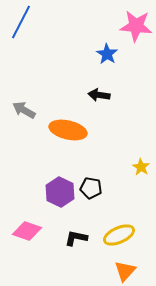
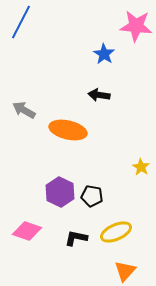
blue star: moved 3 px left
black pentagon: moved 1 px right, 8 px down
yellow ellipse: moved 3 px left, 3 px up
